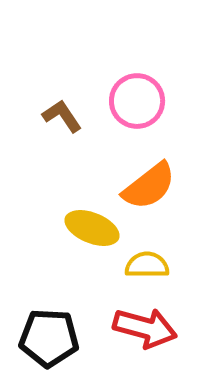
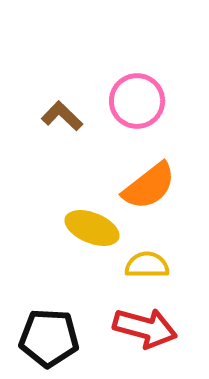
brown L-shape: rotated 12 degrees counterclockwise
